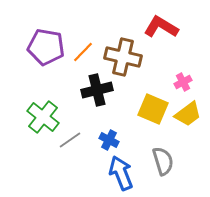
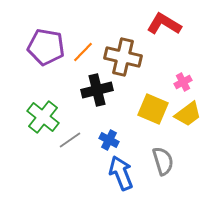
red L-shape: moved 3 px right, 3 px up
